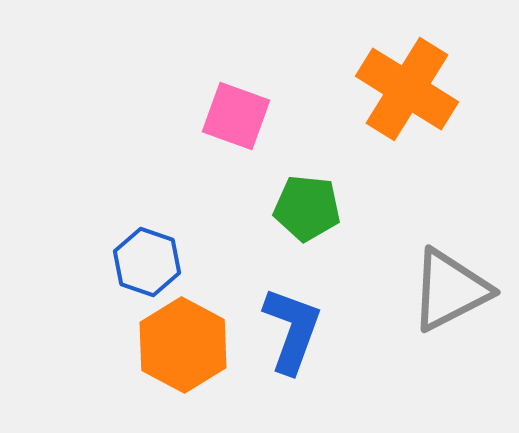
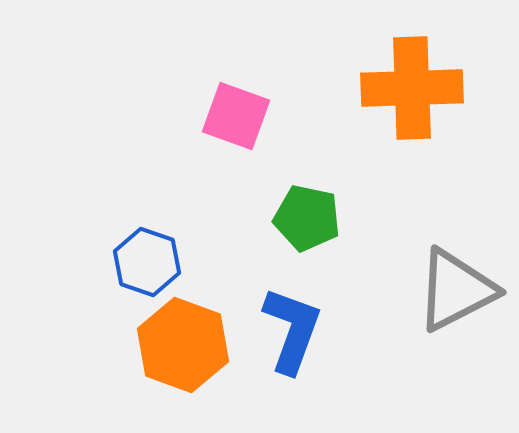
orange cross: moved 5 px right, 1 px up; rotated 34 degrees counterclockwise
green pentagon: moved 10 px down; rotated 6 degrees clockwise
gray triangle: moved 6 px right
orange hexagon: rotated 8 degrees counterclockwise
